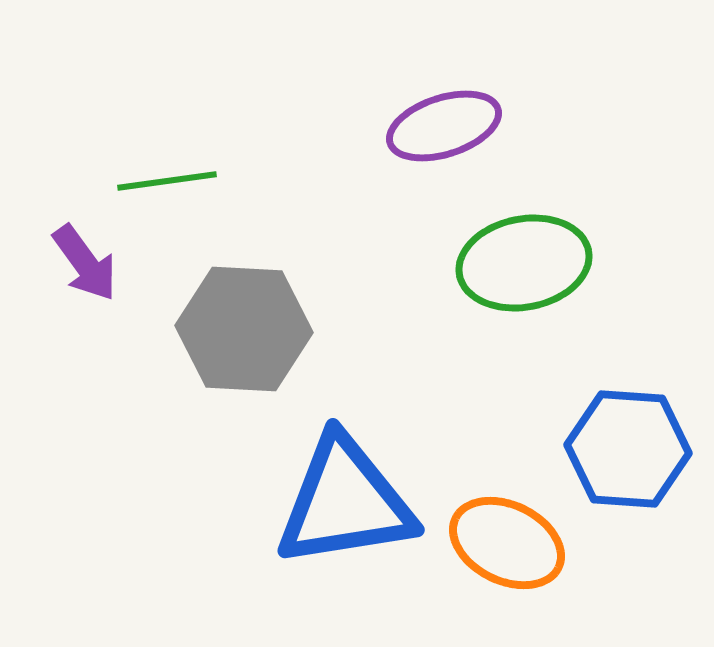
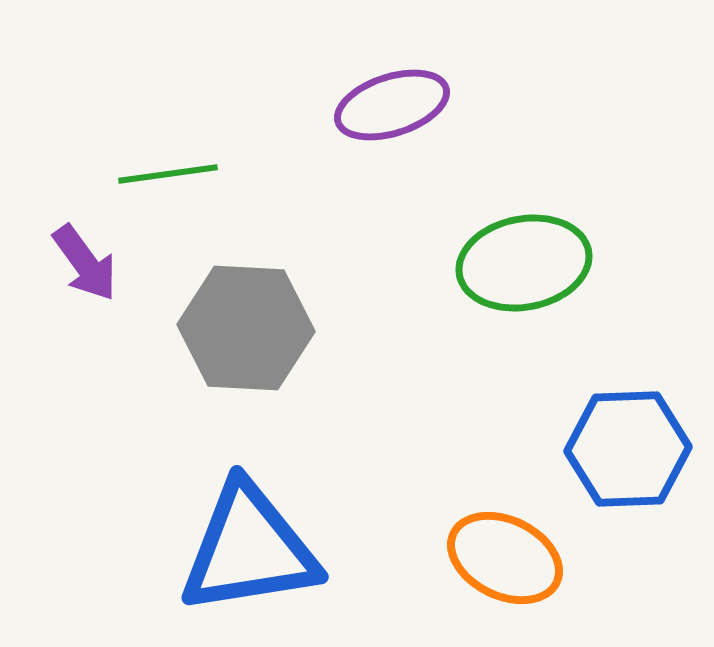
purple ellipse: moved 52 px left, 21 px up
green line: moved 1 px right, 7 px up
gray hexagon: moved 2 px right, 1 px up
blue hexagon: rotated 6 degrees counterclockwise
blue triangle: moved 96 px left, 47 px down
orange ellipse: moved 2 px left, 15 px down
